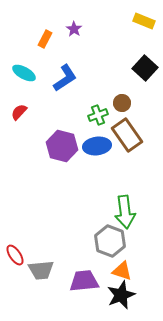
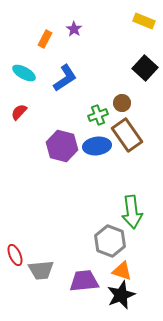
green arrow: moved 7 px right
red ellipse: rotated 10 degrees clockwise
